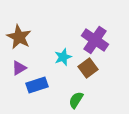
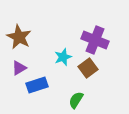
purple cross: rotated 12 degrees counterclockwise
